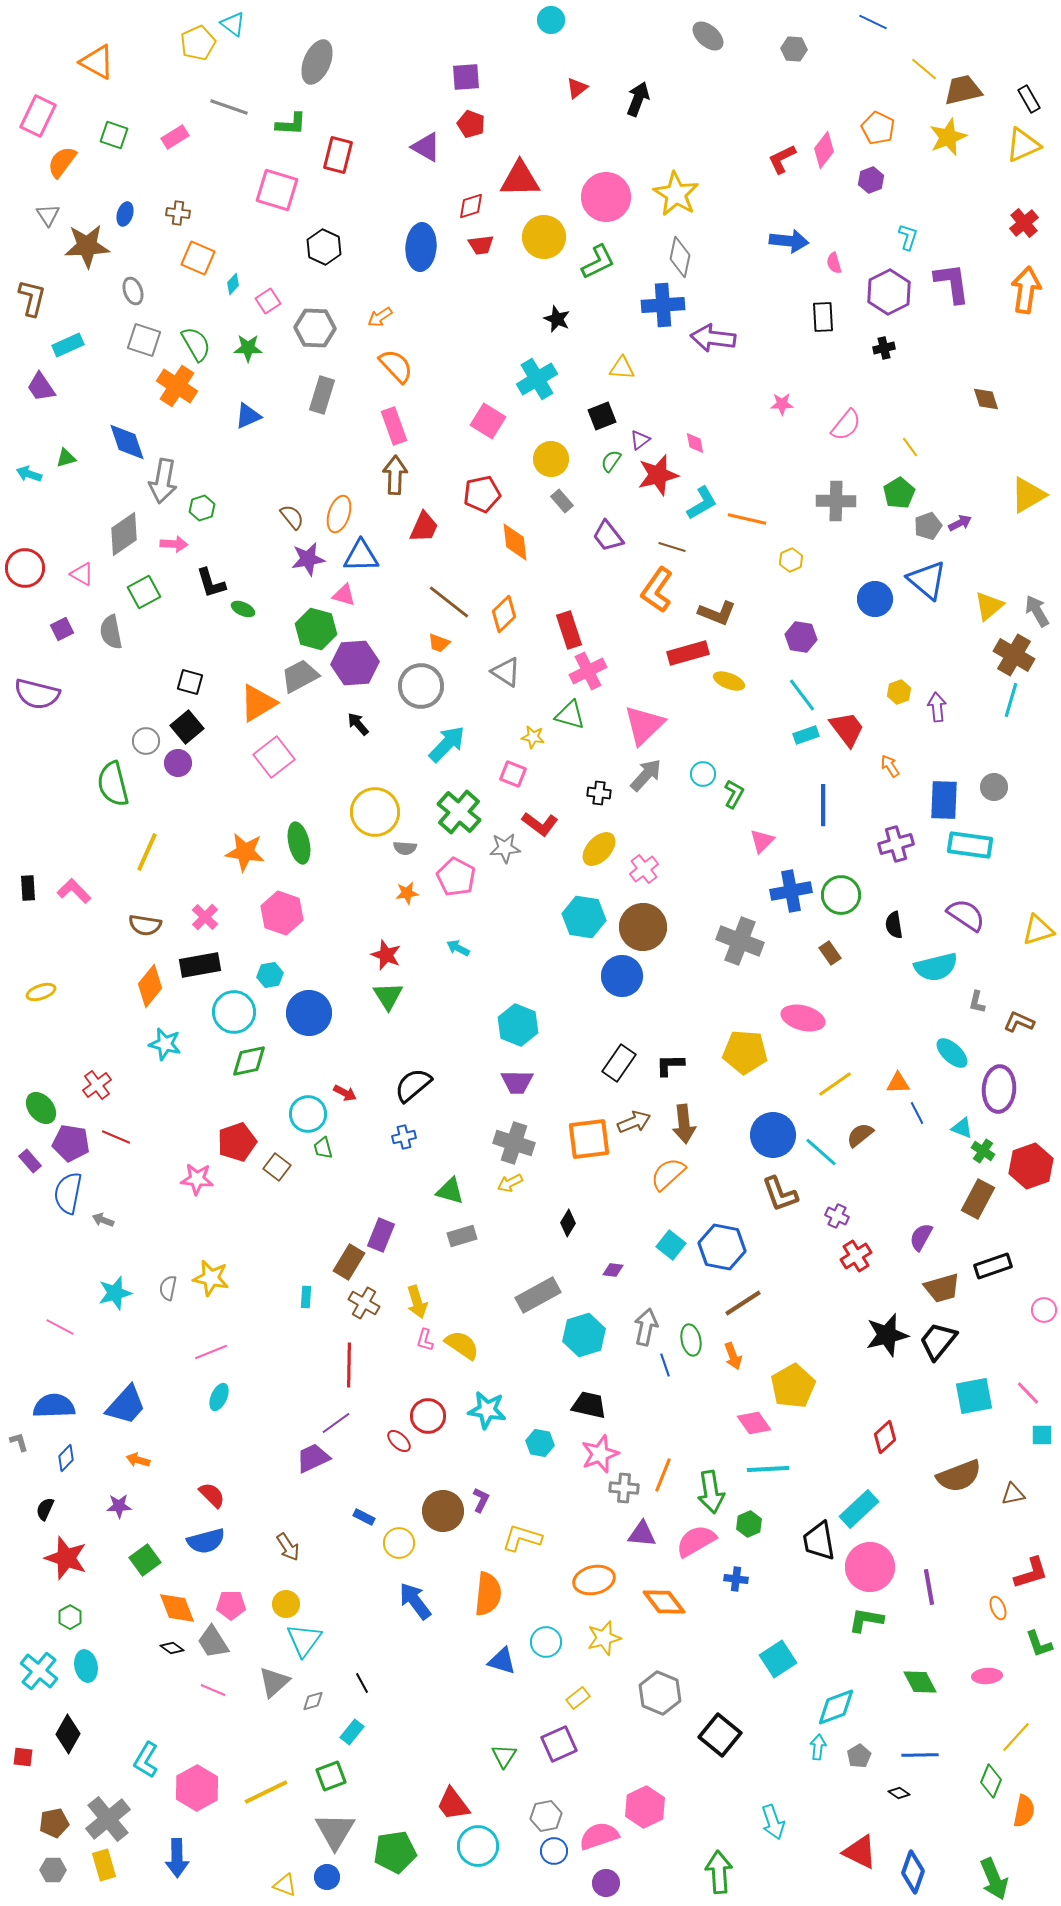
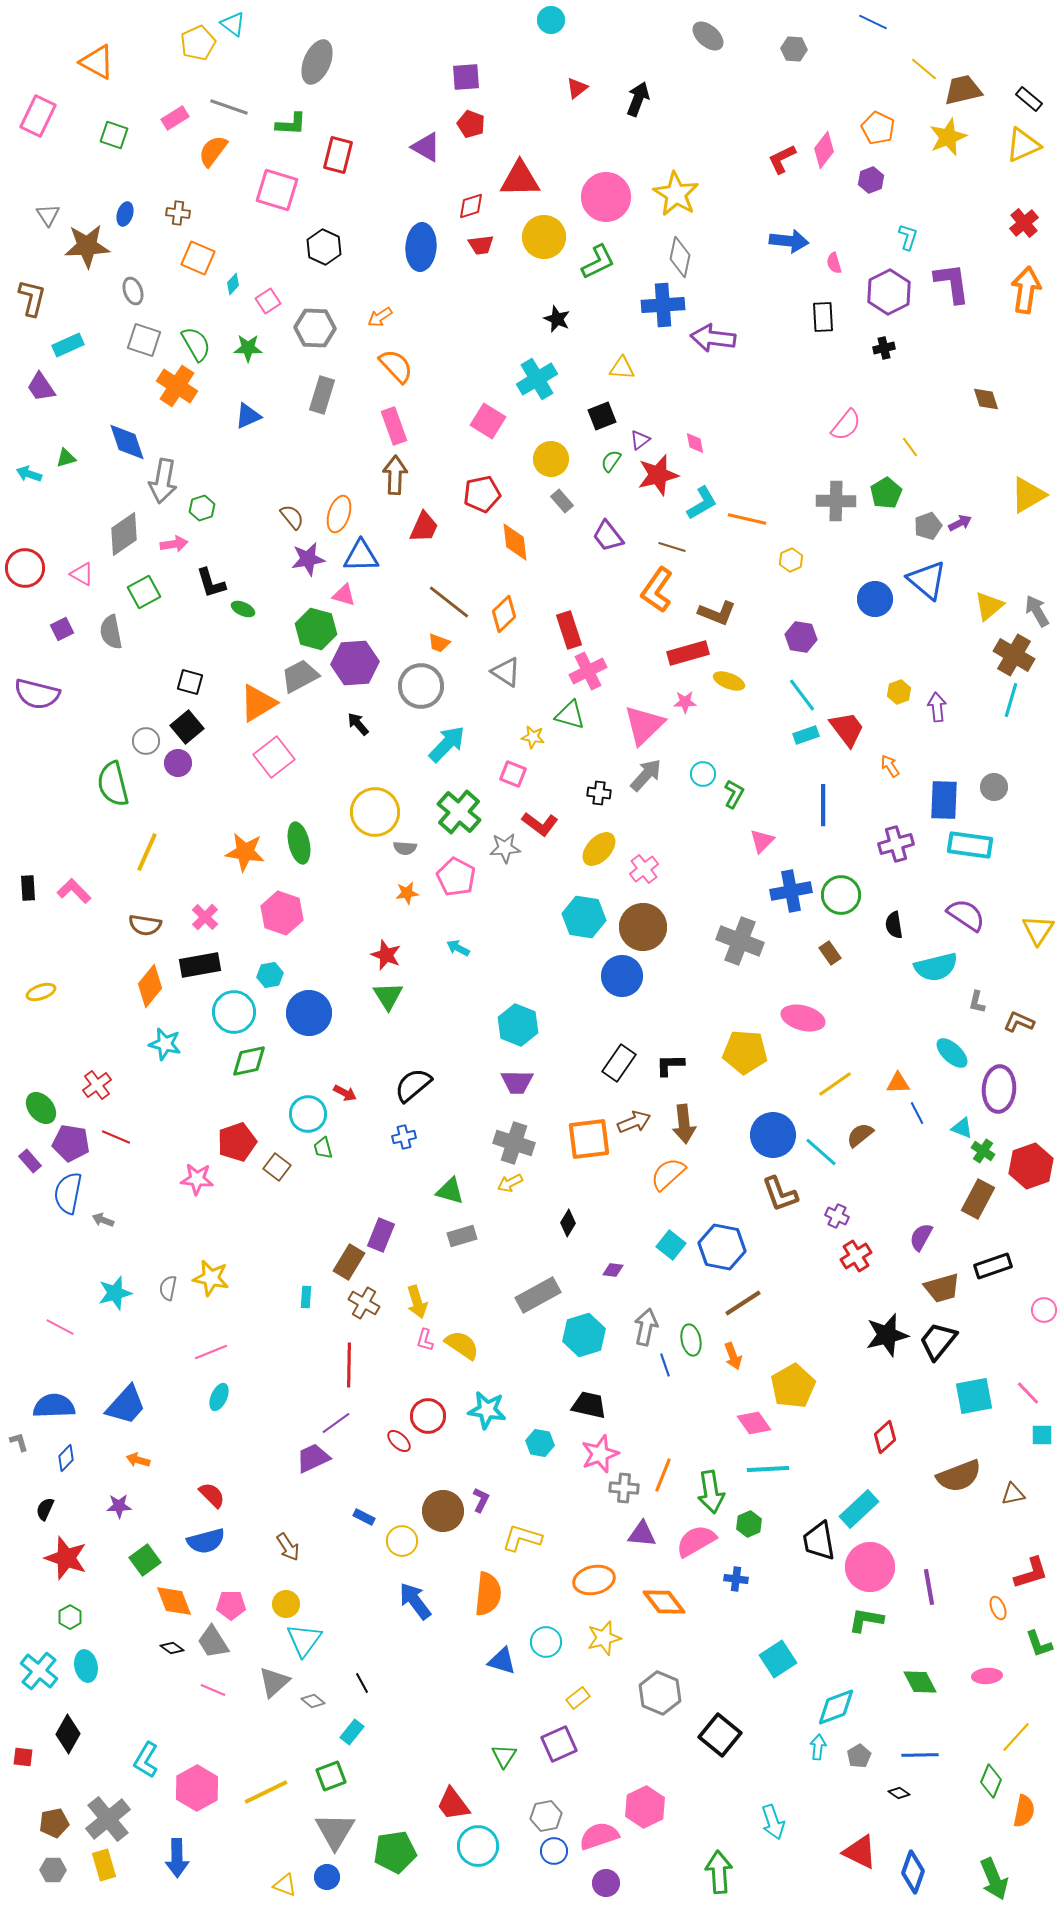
black rectangle at (1029, 99): rotated 20 degrees counterclockwise
pink rectangle at (175, 137): moved 19 px up
orange semicircle at (62, 162): moved 151 px right, 11 px up
pink star at (782, 404): moved 97 px left, 298 px down
green pentagon at (899, 493): moved 13 px left
pink arrow at (174, 544): rotated 12 degrees counterclockwise
yellow triangle at (1038, 930): rotated 40 degrees counterclockwise
yellow circle at (399, 1543): moved 3 px right, 2 px up
orange diamond at (177, 1608): moved 3 px left, 7 px up
gray diamond at (313, 1701): rotated 55 degrees clockwise
